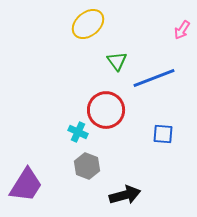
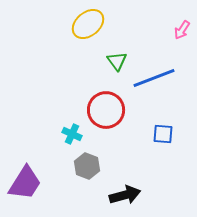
cyan cross: moved 6 px left, 2 px down
purple trapezoid: moved 1 px left, 2 px up
